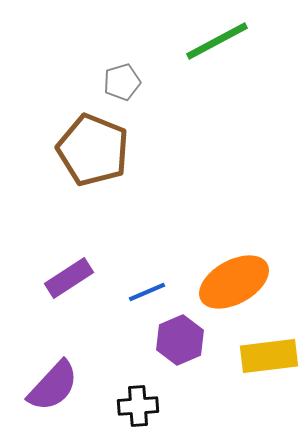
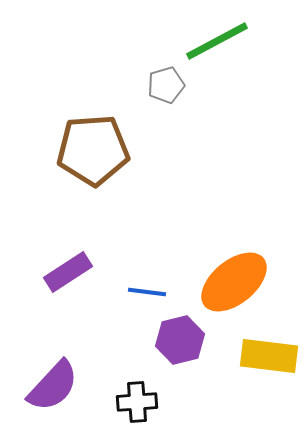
gray pentagon: moved 44 px right, 3 px down
brown pentagon: rotated 26 degrees counterclockwise
purple rectangle: moved 1 px left, 6 px up
orange ellipse: rotated 10 degrees counterclockwise
blue line: rotated 30 degrees clockwise
purple hexagon: rotated 9 degrees clockwise
yellow rectangle: rotated 14 degrees clockwise
black cross: moved 1 px left, 4 px up
